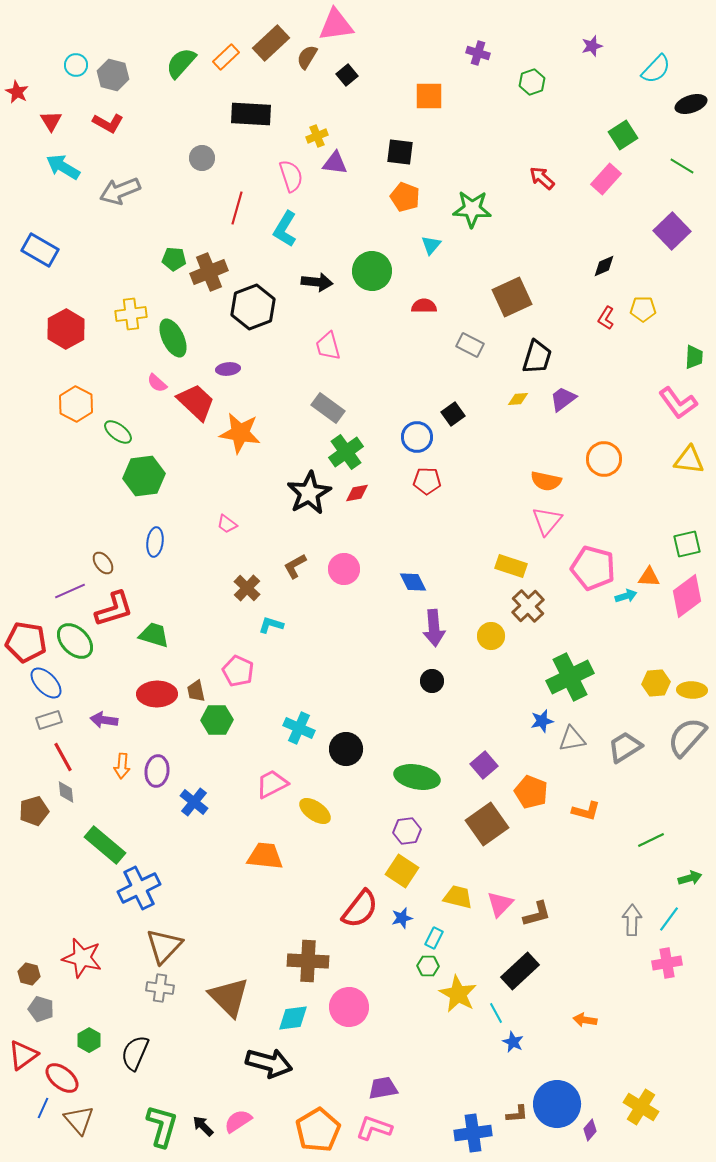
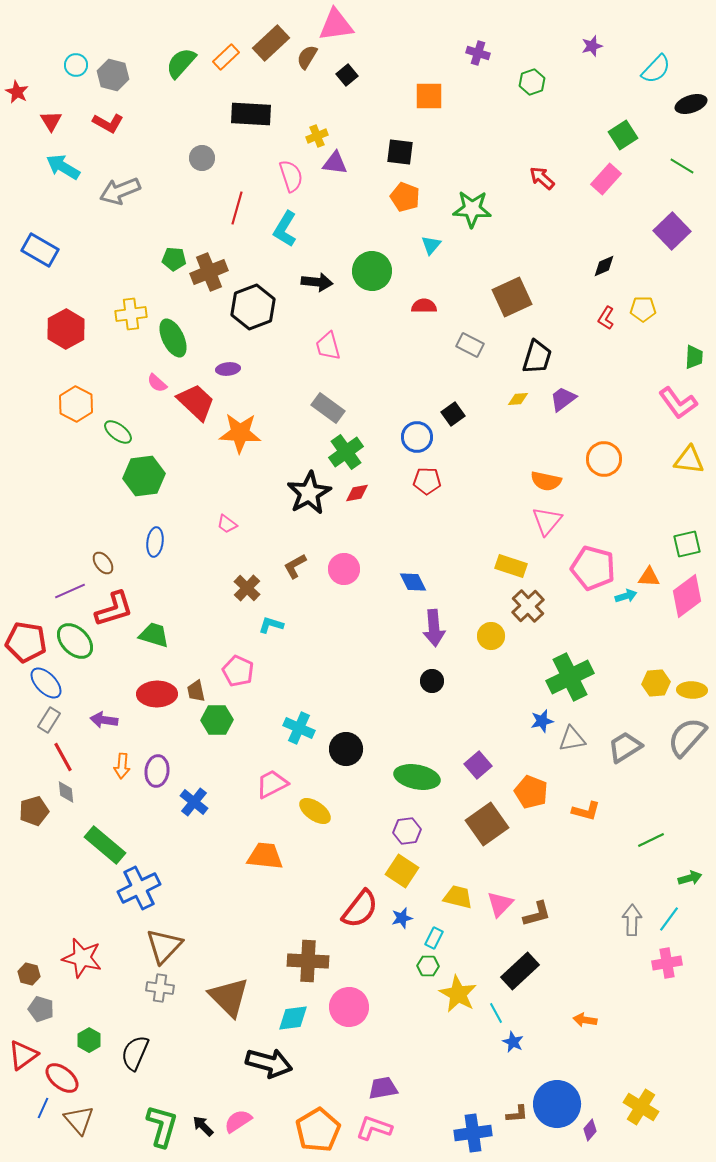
orange star at (240, 433): rotated 6 degrees counterclockwise
gray rectangle at (49, 720): rotated 40 degrees counterclockwise
purple square at (484, 765): moved 6 px left
